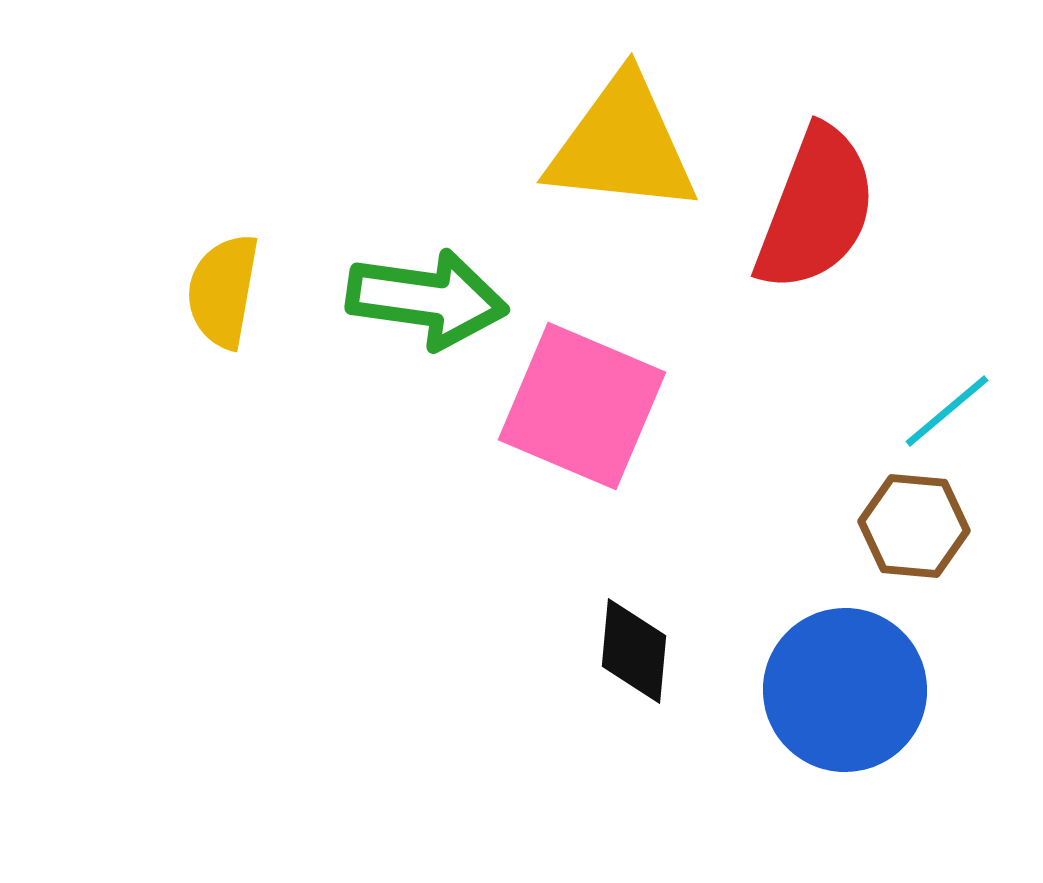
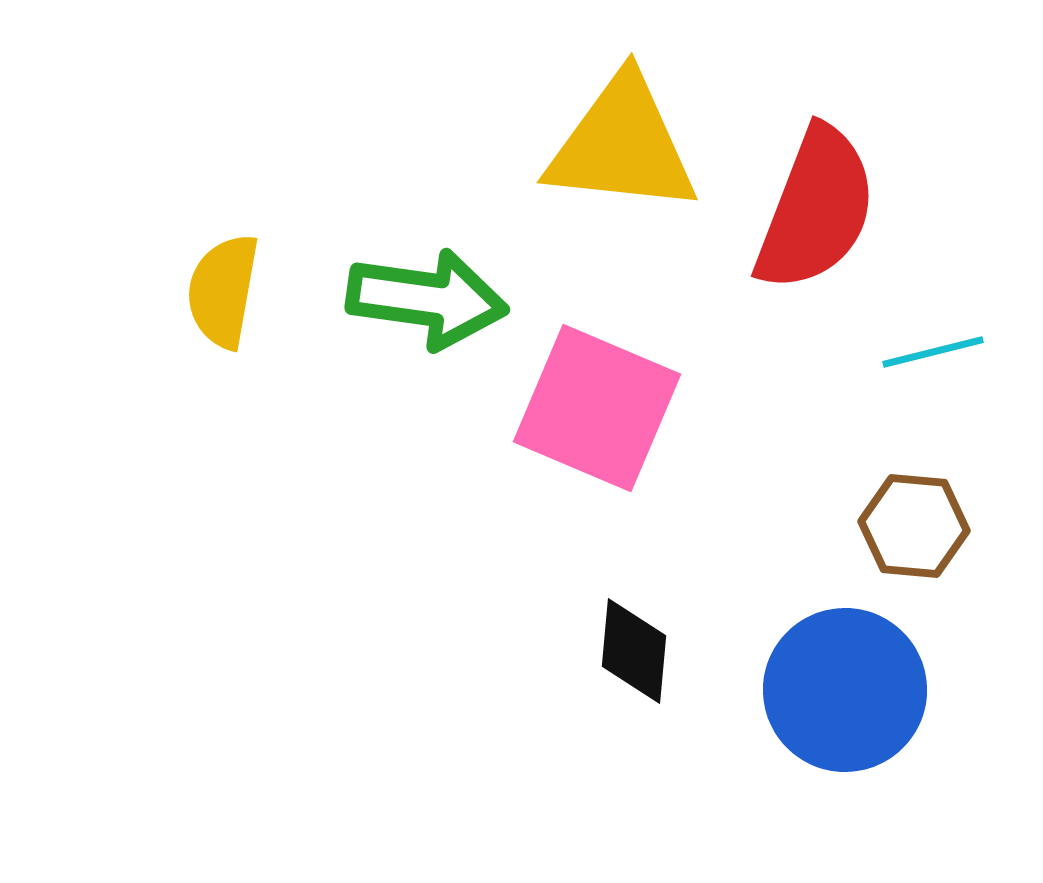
pink square: moved 15 px right, 2 px down
cyan line: moved 14 px left, 59 px up; rotated 26 degrees clockwise
